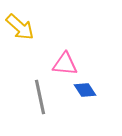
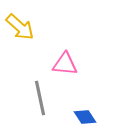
blue diamond: moved 27 px down
gray line: moved 1 px down
